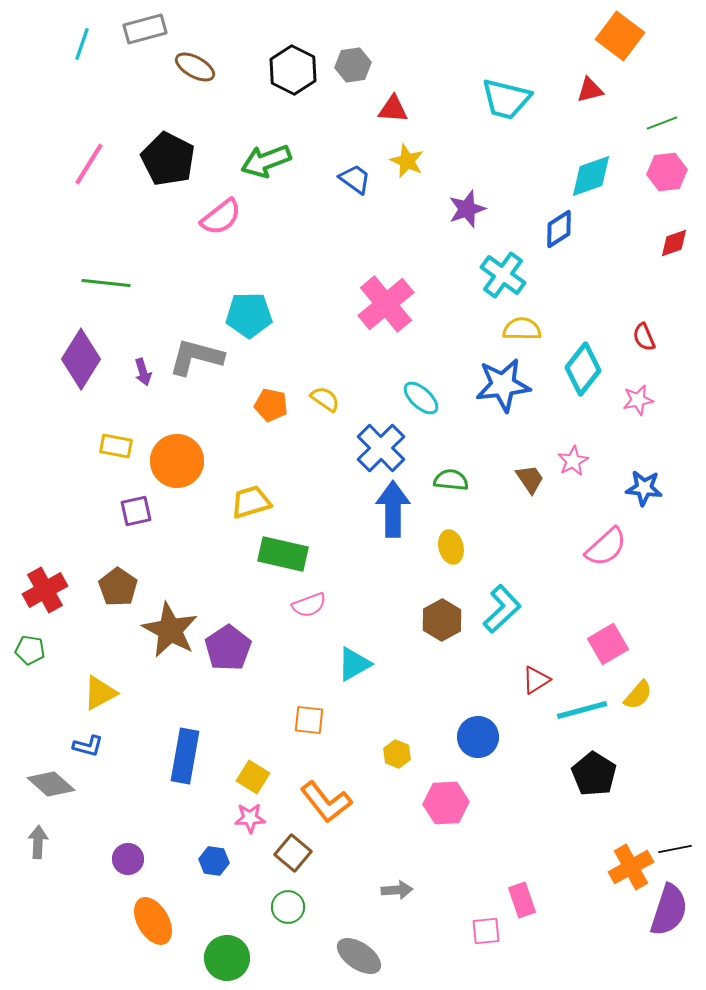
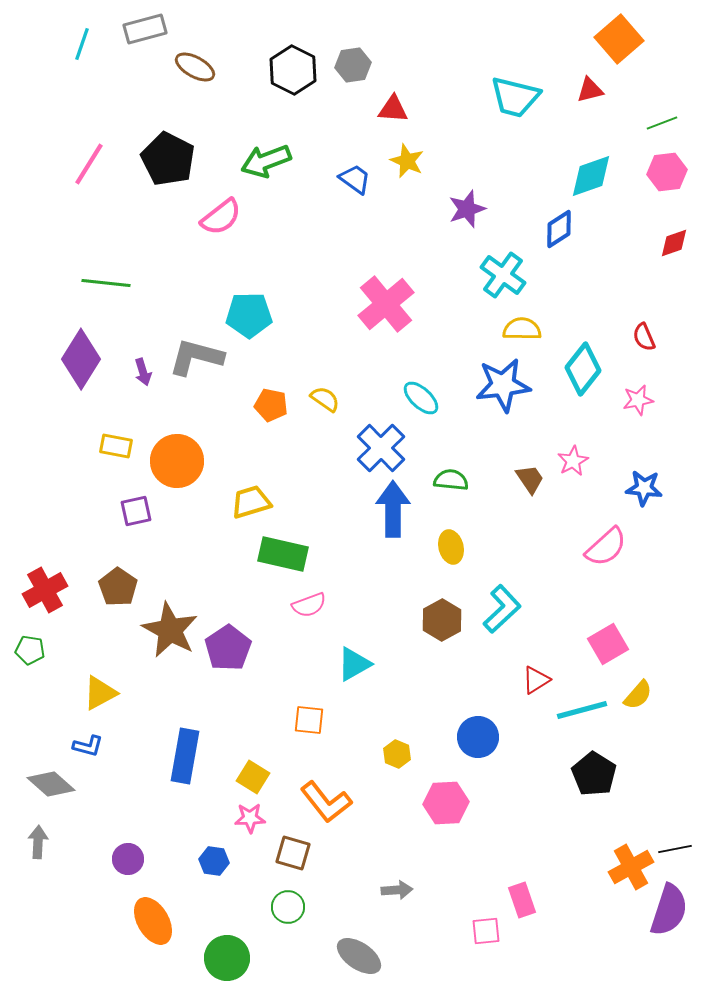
orange square at (620, 36): moved 1 px left, 3 px down; rotated 12 degrees clockwise
cyan trapezoid at (506, 99): moved 9 px right, 2 px up
brown square at (293, 853): rotated 24 degrees counterclockwise
